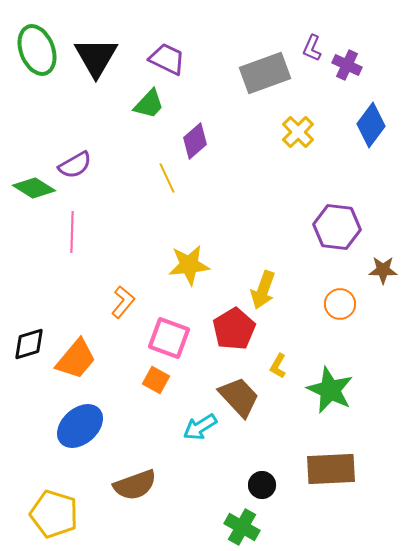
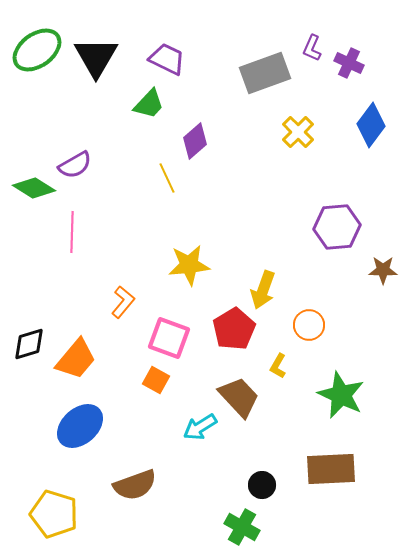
green ellipse: rotated 75 degrees clockwise
purple cross: moved 2 px right, 2 px up
purple hexagon: rotated 12 degrees counterclockwise
orange circle: moved 31 px left, 21 px down
green star: moved 11 px right, 5 px down
